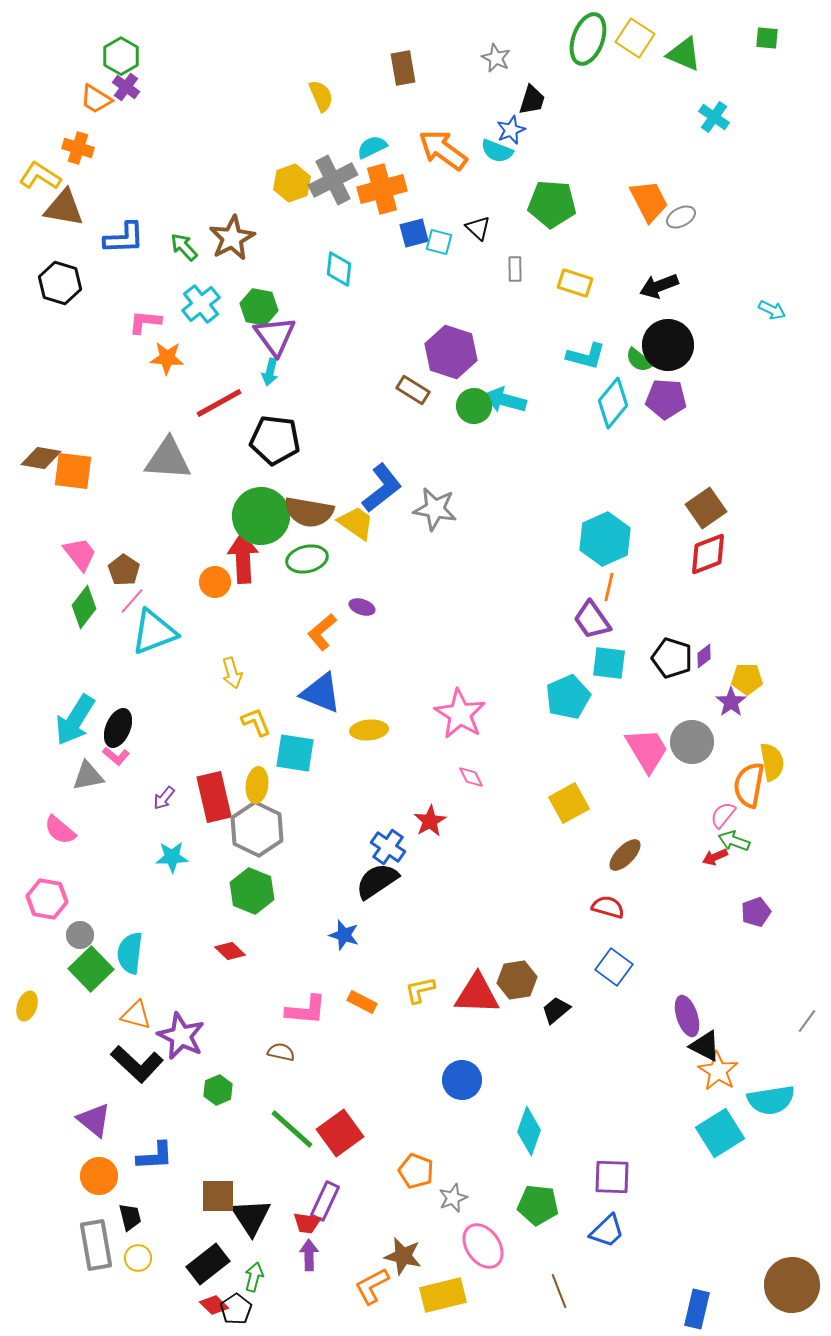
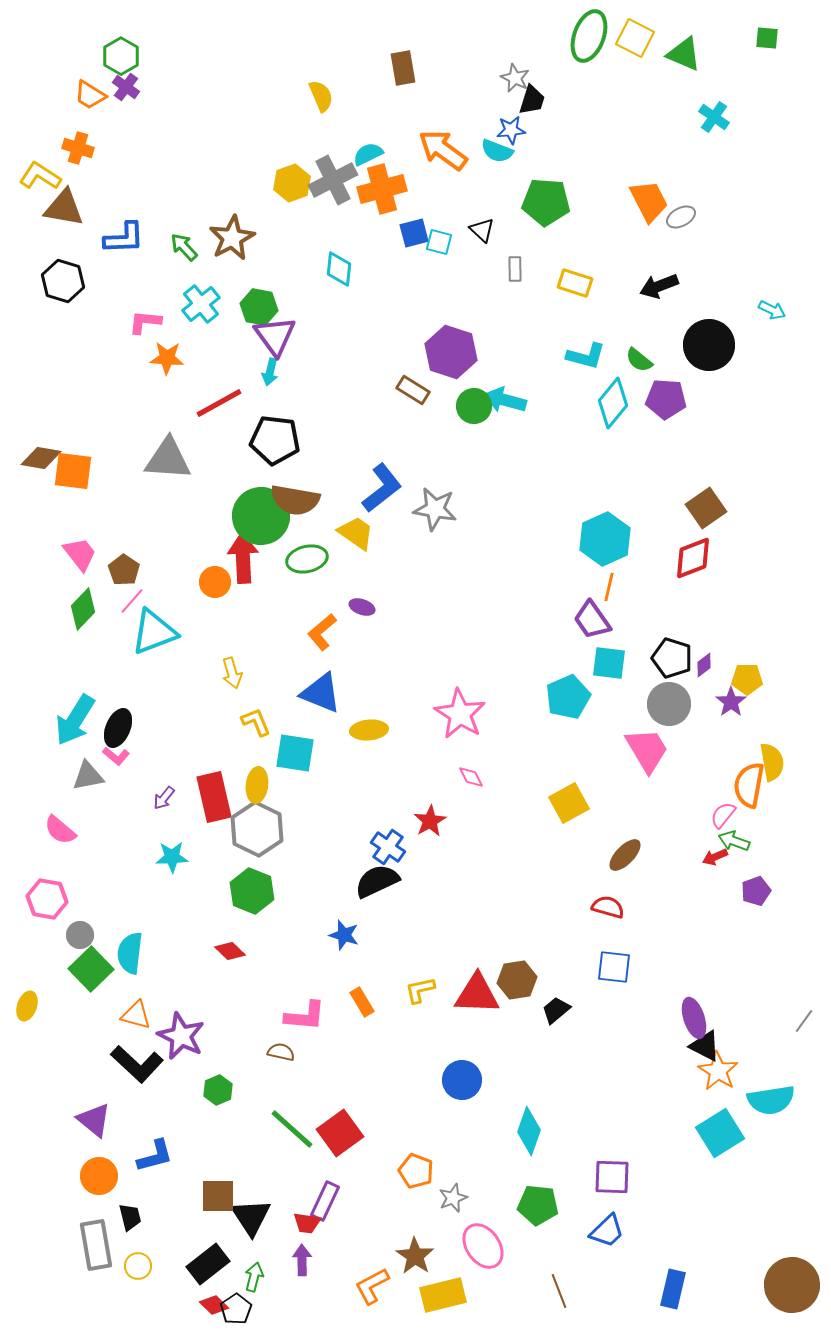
yellow square at (635, 38): rotated 6 degrees counterclockwise
green ellipse at (588, 39): moved 1 px right, 3 px up
gray star at (496, 58): moved 19 px right, 20 px down
orange trapezoid at (96, 99): moved 6 px left, 4 px up
blue star at (511, 130): rotated 16 degrees clockwise
cyan semicircle at (372, 147): moved 4 px left, 7 px down
green pentagon at (552, 204): moved 6 px left, 2 px up
black triangle at (478, 228): moved 4 px right, 2 px down
black hexagon at (60, 283): moved 3 px right, 2 px up
black circle at (668, 345): moved 41 px right
brown semicircle at (309, 512): moved 14 px left, 12 px up
yellow trapezoid at (356, 523): moved 10 px down
red diamond at (708, 554): moved 15 px left, 4 px down
green diamond at (84, 607): moved 1 px left, 2 px down; rotated 6 degrees clockwise
purple diamond at (704, 656): moved 9 px down
gray circle at (692, 742): moved 23 px left, 38 px up
black semicircle at (377, 881): rotated 9 degrees clockwise
purple pentagon at (756, 912): moved 21 px up
blue square at (614, 967): rotated 30 degrees counterclockwise
orange rectangle at (362, 1002): rotated 32 degrees clockwise
pink L-shape at (306, 1010): moved 1 px left, 6 px down
purple ellipse at (687, 1016): moved 7 px right, 2 px down
gray line at (807, 1021): moved 3 px left
blue L-shape at (155, 1156): rotated 12 degrees counterclockwise
purple arrow at (309, 1255): moved 7 px left, 5 px down
brown star at (403, 1256): moved 12 px right; rotated 21 degrees clockwise
yellow circle at (138, 1258): moved 8 px down
blue rectangle at (697, 1309): moved 24 px left, 20 px up
